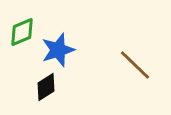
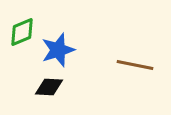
brown line: rotated 33 degrees counterclockwise
black diamond: moved 3 px right; rotated 36 degrees clockwise
